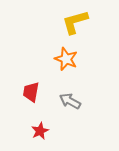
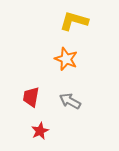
yellow L-shape: moved 1 px left, 1 px up; rotated 32 degrees clockwise
red trapezoid: moved 5 px down
